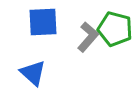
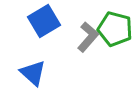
blue square: moved 1 px right, 1 px up; rotated 28 degrees counterclockwise
